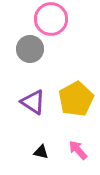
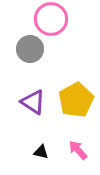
yellow pentagon: moved 1 px down
